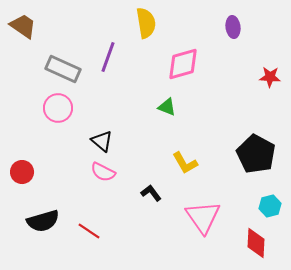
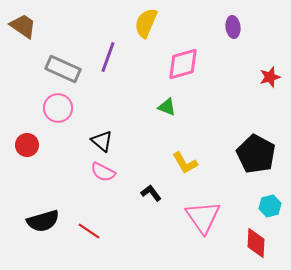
yellow semicircle: rotated 148 degrees counterclockwise
red star: rotated 20 degrees counterclockwise
red circle: moved 5 px right, 27 px up
